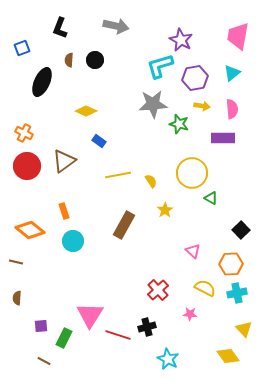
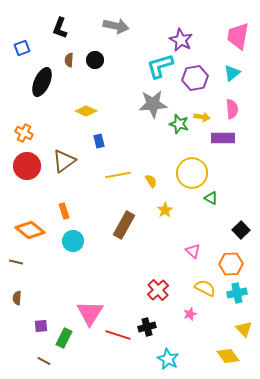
yellow arrow at (202, 106): moved 11 px down
blue rectangle at (99, 141): rotated 40 degrees clockwise
pink star at (190, 314): rotated 24 degrees counterclockwise
pink triangle at (90, 315): moved 2 px up
